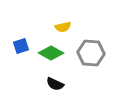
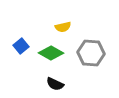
blue square: rotated 21 degrees counterclockwise
